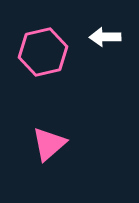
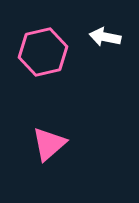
white arrow: rotated 12 degrees clockwise
